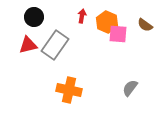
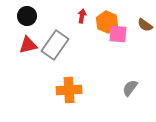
black circle: moved 7 px left, 1 px up
orange cross: rotated 15 degrees counterclockwise
